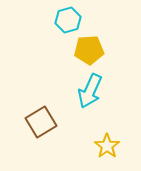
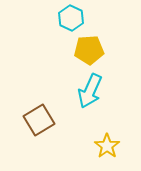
cyan hexagon: moved 3 px right, 2 px up; rotated 20 degrees counterclockwise
brown square: moved 2 px left, 2 px up
